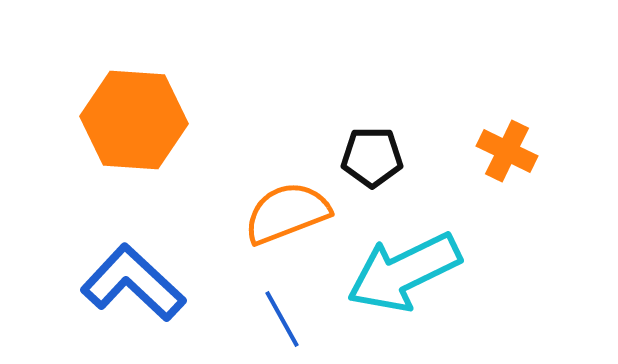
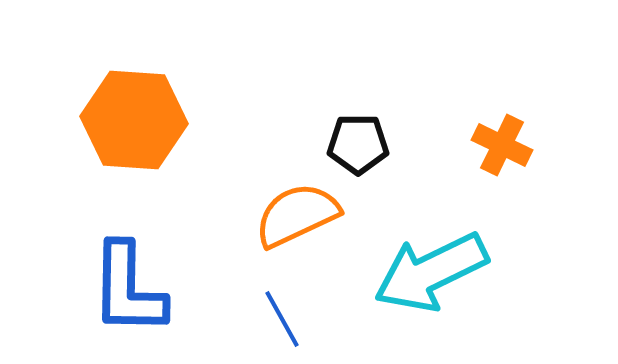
orange cross: moved 5 px left, 6 px up
black pentagon: moved 14 px left, 13 px up
orange semicircle: moved 10 px right, 2 px down; rotated 4 degrees counterclockwise
cyan arrow: moved 27 px right
blue L-shape: moved 5 px left, 6 px down; rotated 132 degrees counterclockwise
